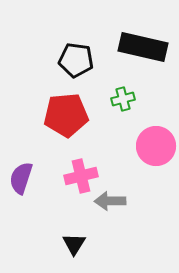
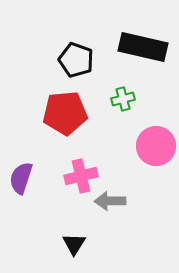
black pentagon: rotated 12 degrees clockwise
red pentagon: moved 1 px left, 2 px up
